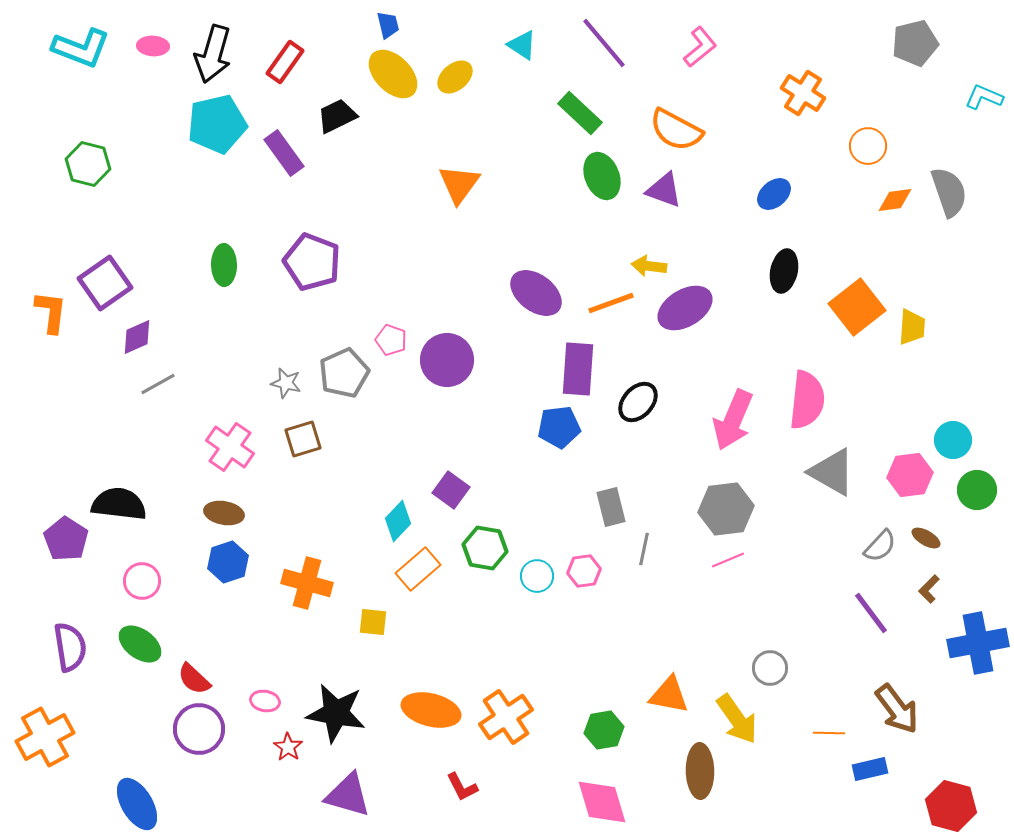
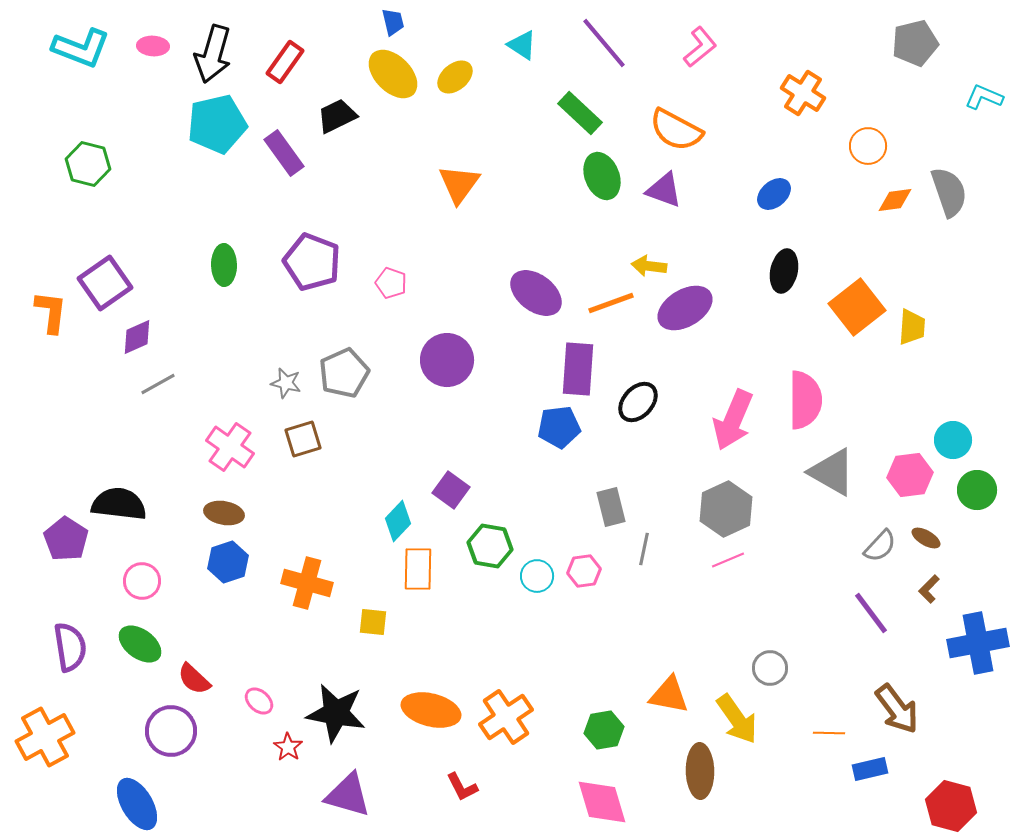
blue trapezoid at (388, 25): moved 5 px right, 3 px up
pink pentagon at (391, 340): moved 57 px up
pink semicircle at (807, 400): moved 2 px left; rotated 6 degrees counterclockwise
gray hexagon at (726, 509): rotated 18 degrees counterclockwise
green hexagon at (485, 548): moved 5 px right, 2 px up
orange rectangle at (418, 569): rotated 48 degrees counterclockwise
pink ellipse at (265, 701): moved 6 px left; rotated 32 degrees clockwise
purple circle at (199, 729): moved 28 px left, 2 px down
